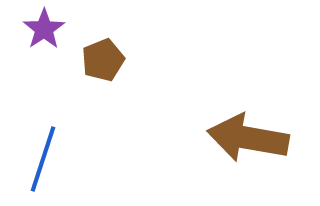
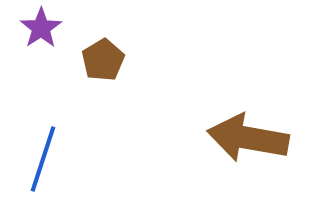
purple star: moved 3 px left, 1 px up
brown pentagon: rotated 9 degrees counterclockwise
